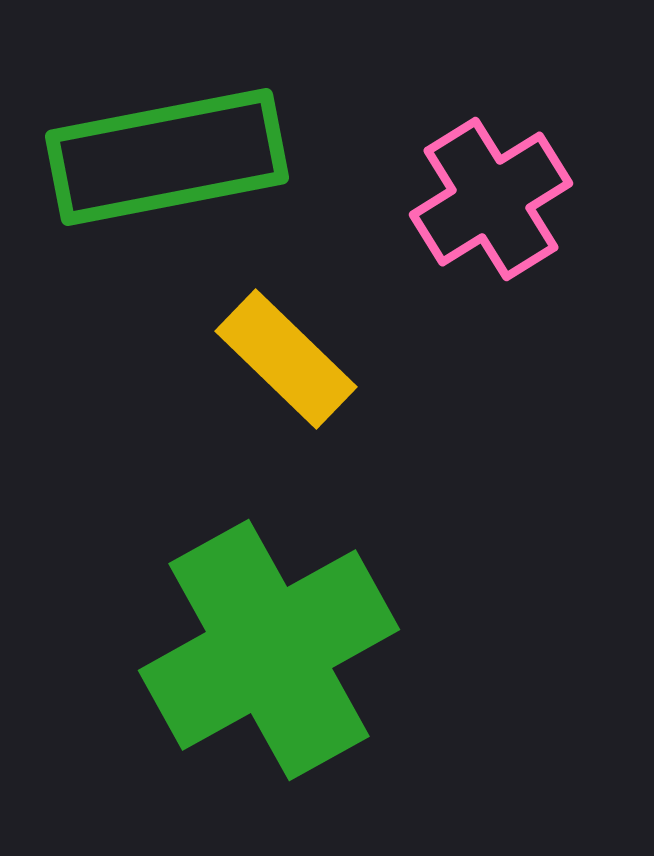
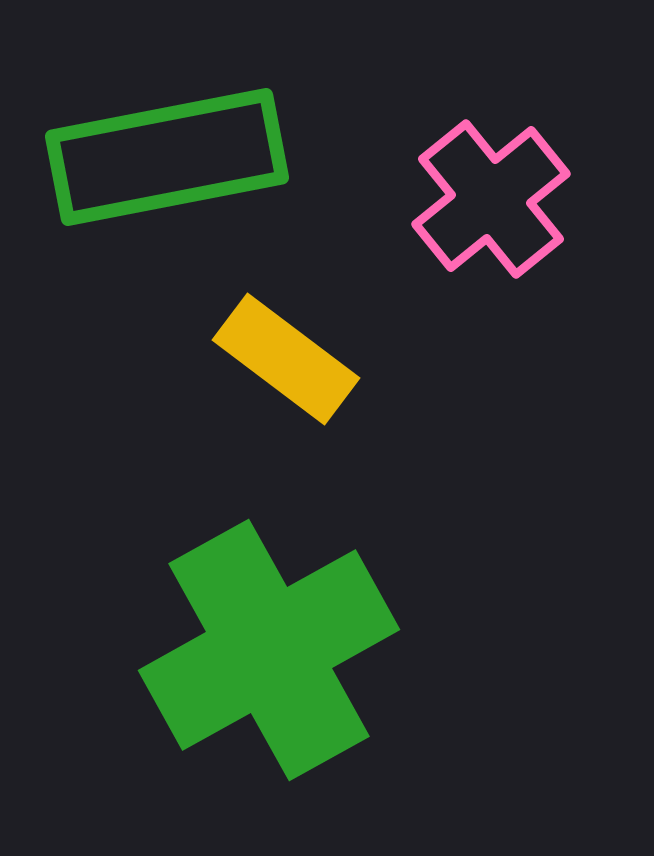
pink cross: rotated 7 degrees counterclockwise
yellow rectangle: rotated 7 degrees counterclockwise
